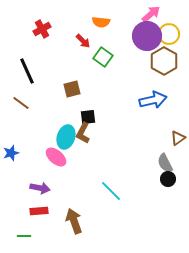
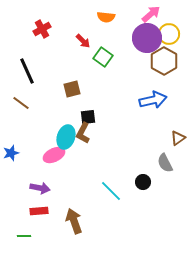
orange semicircle: moved 5 px right, 5 px up
purple circle: moved 2 px down
pink ellipse: moved 2 px left, 2 px up; rotated 65 degrees counterclockwise
black circle: moved 25 px left, 3 px down
